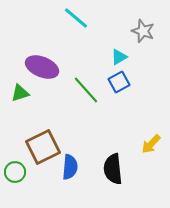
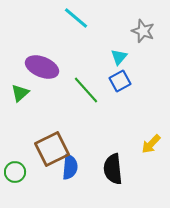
cyan triangle: rotated 18 degrees counterclockwise
blue square: moved 1 px right, 1 px up
green triangle: rotated 24 degrees counterclockwise
brown square: moved 9 px right, 2 px down
